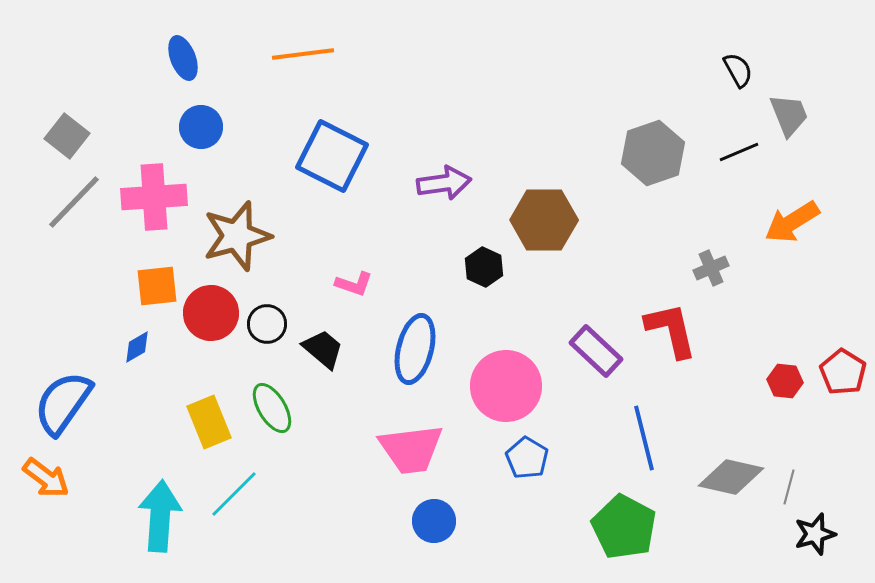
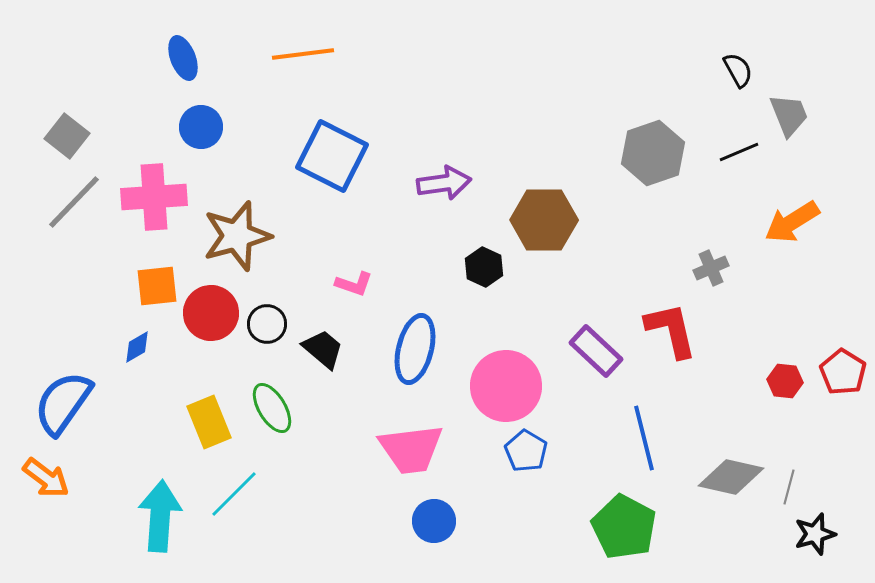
blue pentagon at (527, 458): moved 1 px left, 7 px up
